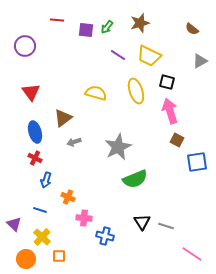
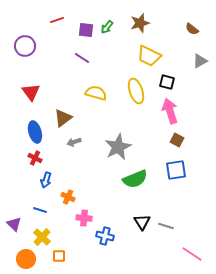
red line: rotated 24 degrees counterclockwise
purple line: moved 36 px left, 3 px down
blue square: moved 21 px left, 8 px down
